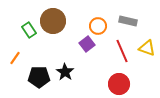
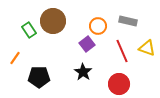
black star: moved 18 px right
